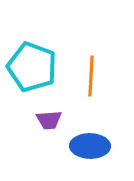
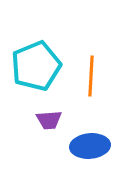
cyan pentagon: moved 4 px right, 1 px up; rotated 30 degrees clockwise
blue ellipse: rotated 6 degrees counterclockwise
